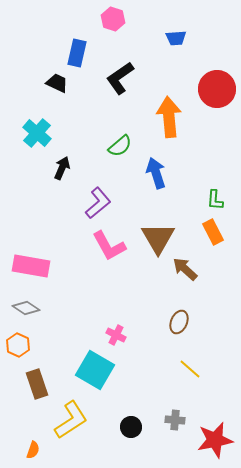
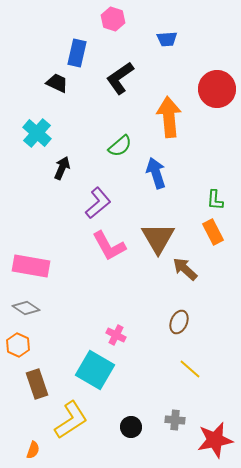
blue trapezoid: moved 9 px left, 1 px down
